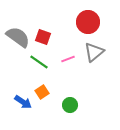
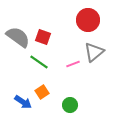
red circle: moved 2 px up
pink line: moved 5 px right, 5 px down
